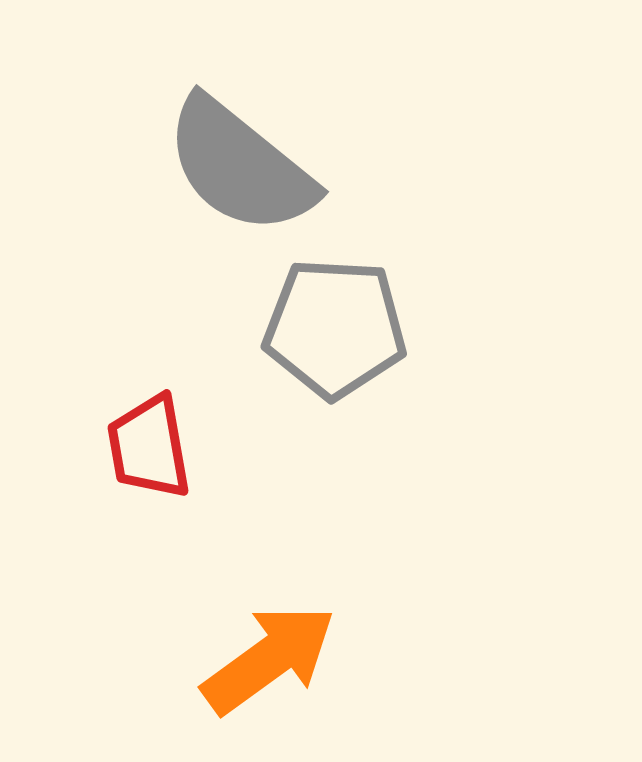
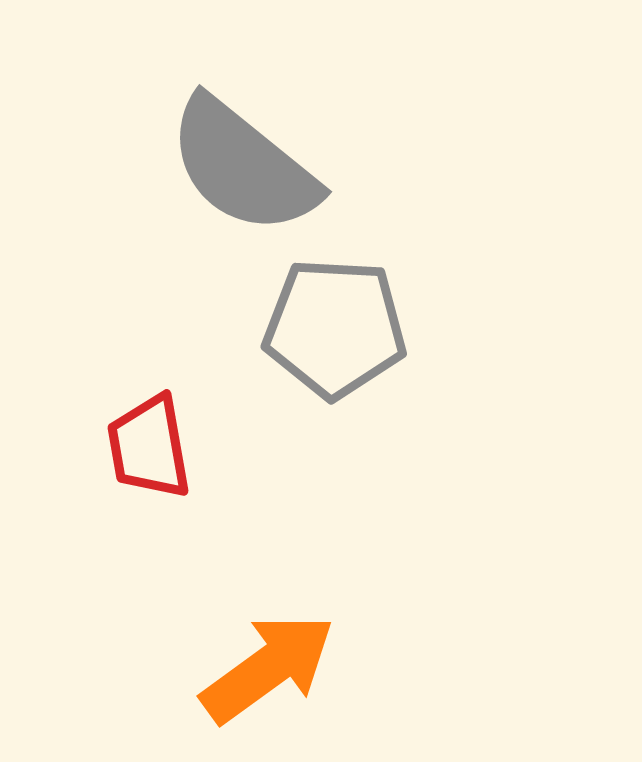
gray semicircle: moved 3 px right
orange arrow: moved 1 px left, 9 px down
